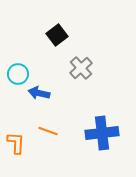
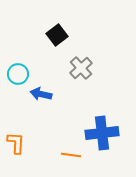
blue arrow: moved 2 px right, 1 px down
orange line: moved 23 px right, 24 px down; rotated 12 degrees counterclockwise
